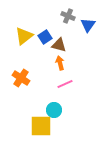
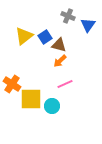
orange arrow: moved 2 px up; rotated 120 degrees counterclockwise
orange cross: moved 9 px left, 6 px down
cyan circle: moved 2 px left, 4 px up
yellow square: moved 10 px left, 27 px up
